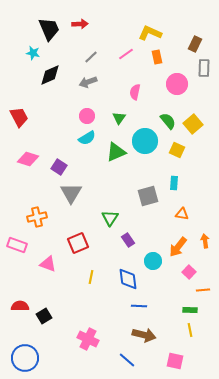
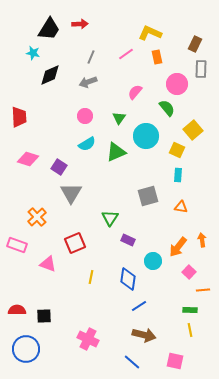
black trapezoid at (49, 29): rotated 55 degrees clockwise
gray line at (91, 57): rotated 24 degrees counterclockwise
gray rectangle at (204, 68): moved 3 px left, 1 px down
pink semicircle at (135, 92): rotated 28 degrees clockwise
pink circle at (87, 116): moved 2 px left
red trapezoid at (19, 117): rotated 25 degrees clockwise
green semicircle at (168, 121): moved 1 px left, 13 px up
yellow square at (193, 124): moved 6 px down
cyan semicircle at (87, 138): moved 6 px down
cyan circle at (145, 141): moved 1 px right, 5 px up
cyan rectangle at (174, 183): moved 4 px right, 8 px up
orange triangle at (182, 214): moved 1 px left, 7 px up
orange cross at (37, 217): rotated 30 degrees counterclockwise
purple rectangle at (128, 240): rotated 32 degrees counterclockwise
orange arrow at (205, 241): moved 3 px left, 1 px up
red square at (78, 243): moved 3 px left
blue diamond at (128, 279): rotated 15 degrees clockwise
red semicircle at (20, 306): moved 3 px left, 4 px down
blue line at (139, 306): rotated 35 degrees counterclockwise
black square at (44, 316): rotated 28 degrees clockwise
blue circle at (25, 358): moved 1 px right, 9 px up
blue line at (127, 360): moved 5 px right, 2 px down
